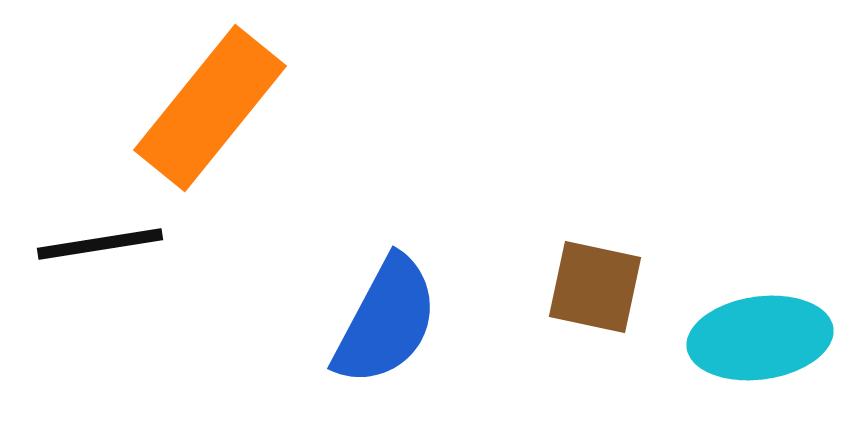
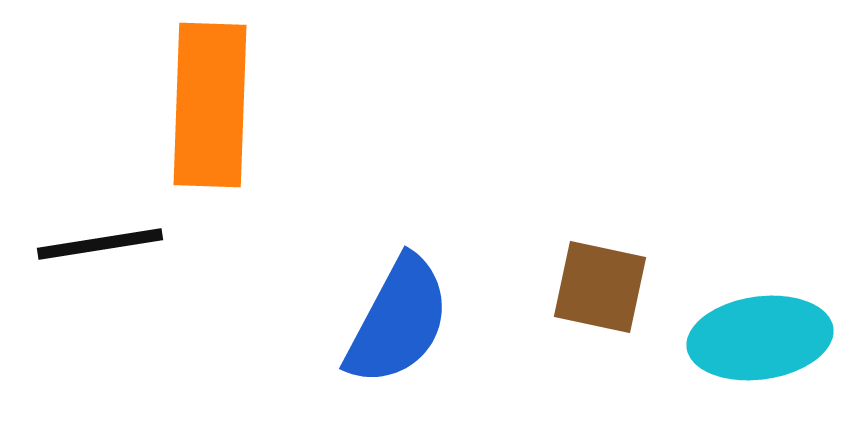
orange rectangle: moved 3 px up; rotated 37 degrees counterclockwise
brown square: moved 5 px right
blue semicircle: moved 12 px right
